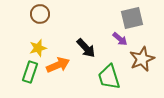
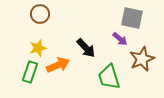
gray square: rotated 25 degrees clockwise
